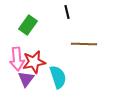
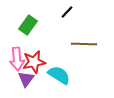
black line: rotated 56 degrees clockwise
cyan semicircle: moved 1 px right, 2 px up; rotated 40 degrees counterclockwise
